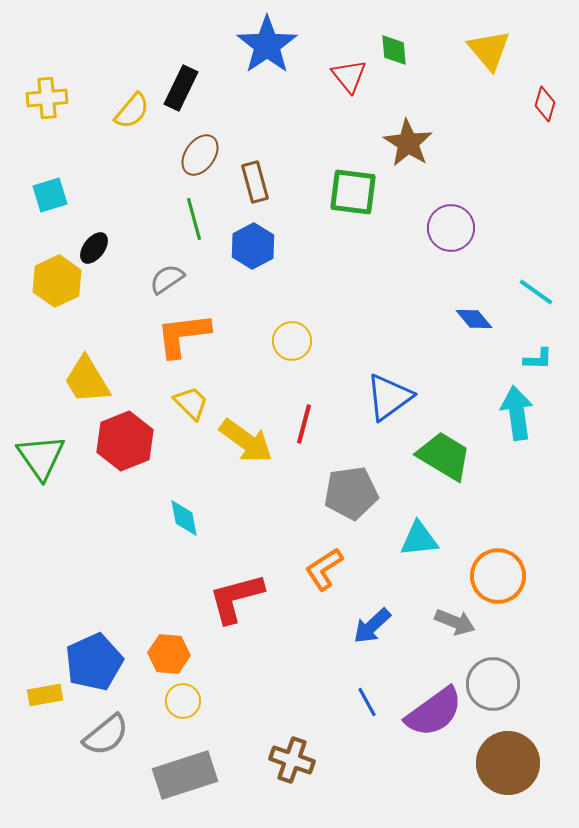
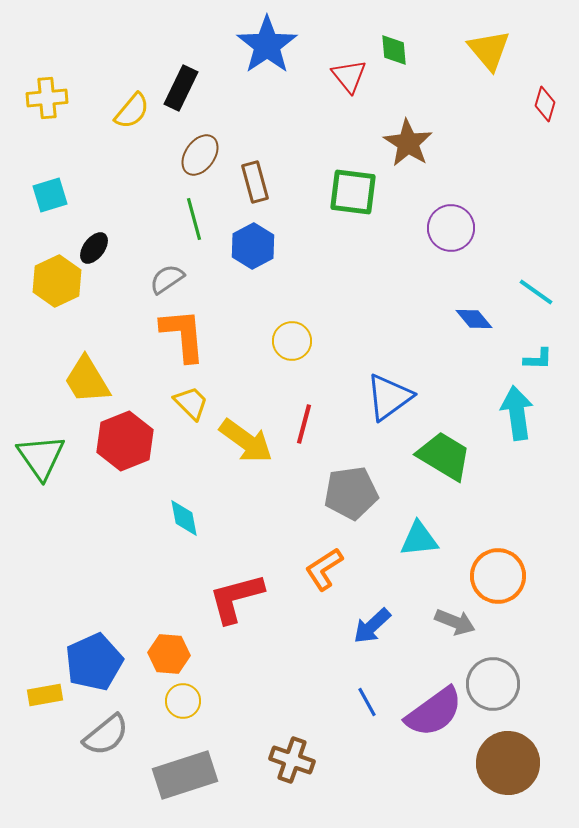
orange L-shape at (183, 335): rotated 92 degrees clockwise
